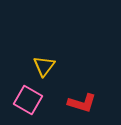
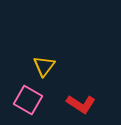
red L-shape: moved 1 px left, 1 px down; rotated 16 degrees clockwise
